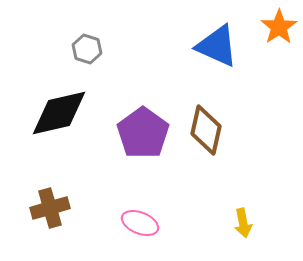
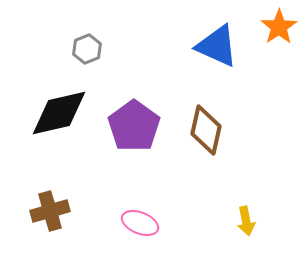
gray hexagon: rotated 20 degrees clockwise
purple pentagon: moved 9 px left, 7 px up
brown cross: moved 3 px down
yellow arrow: moved 3 px right, 2 px up
